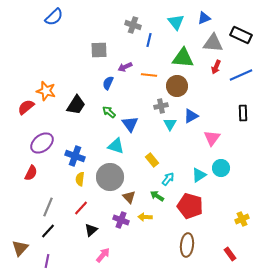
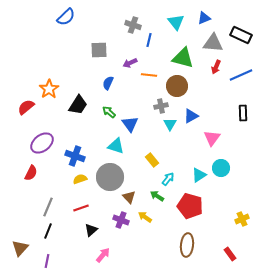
blue semicircle at (54, 17): moved 12 px right
green triangle at (183, 58): rotated 10 degrees clockwise
purple arrow at (125, 67): moved 5 px right, 4 px up
orange star at (46, 91): moved 3 px right, 2 px up; rotated 24 degrees clockwise
black trapezoid at (76, 105): moved 2 px right
yellow semicircle at (80, 179): rotated 64 degrees clockwise
red line at (81, 208): rotated 28 degrees clockwise
yellow arrow at (145, 217): rotated 32 degrees clockwise
black line at (48, 231): rotated 21 degrees counterclockwise
